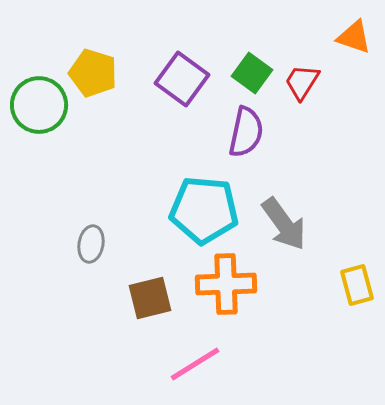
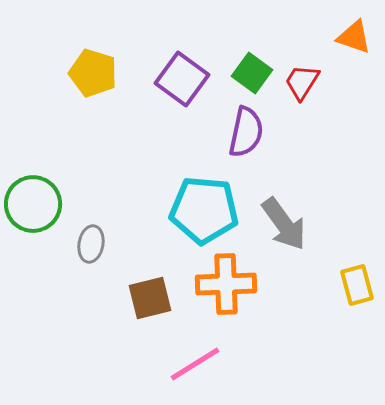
green circle: moved 6 px left, 99 px down
